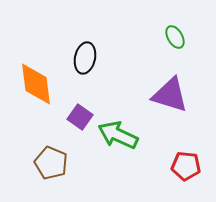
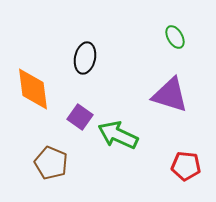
orange diamond: moved 3 px left, 5 px down
